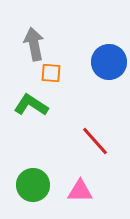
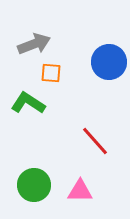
gray arrow: rotated 80 degrees clockwise
green L-shape: moved 3 px left, 2 px up
green circle: moved 1 px right
